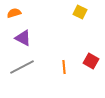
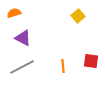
yellow square: moved 2 px left, 4 px down; rotated 24 degrees clockwise
red square: rotated 21 degrees counterclockwise
orange line: moved 1 px left, 1 px up
